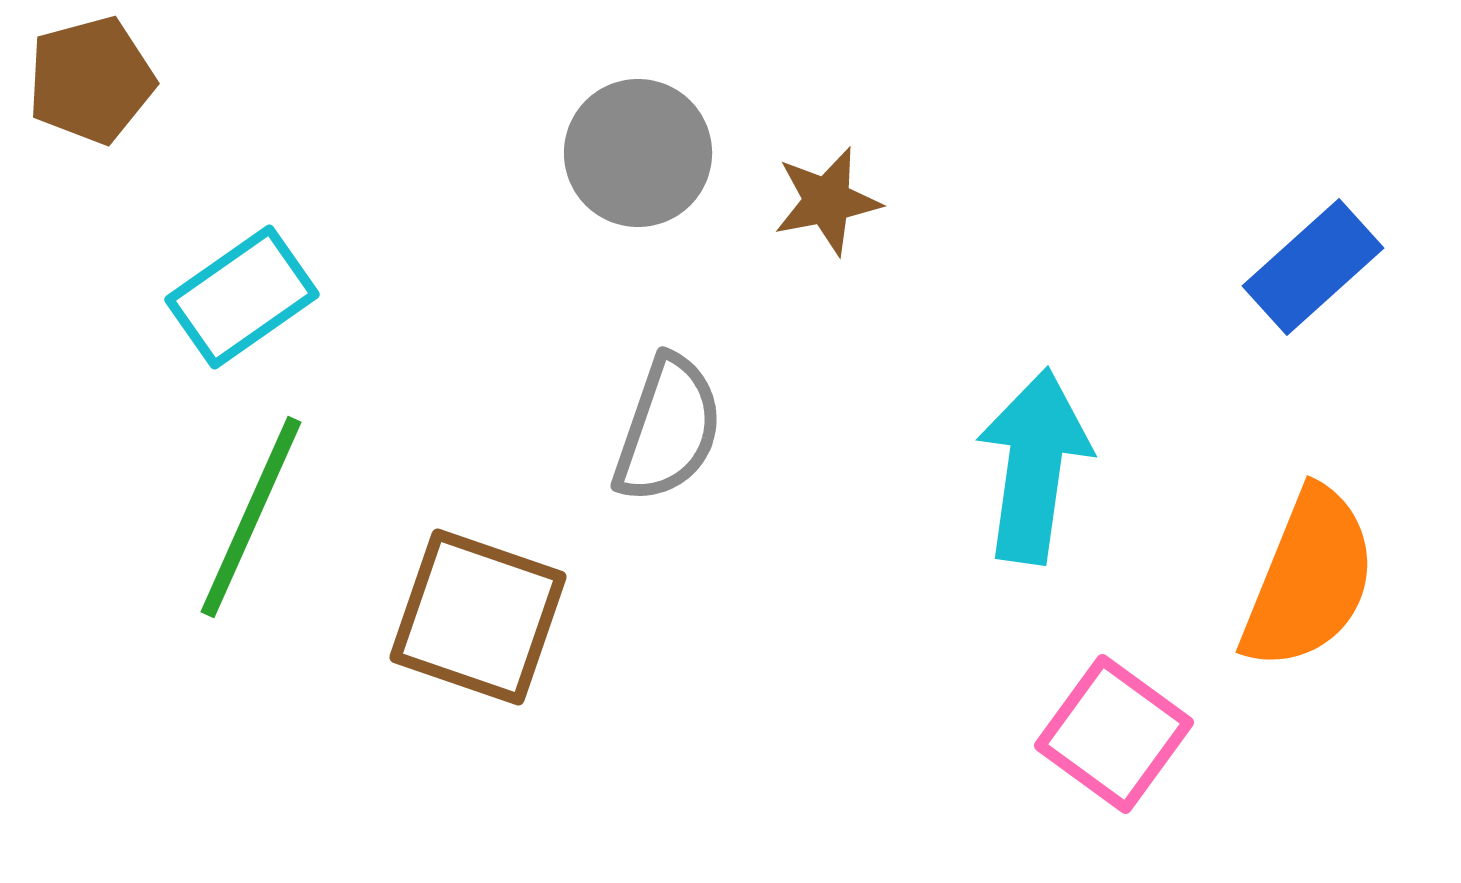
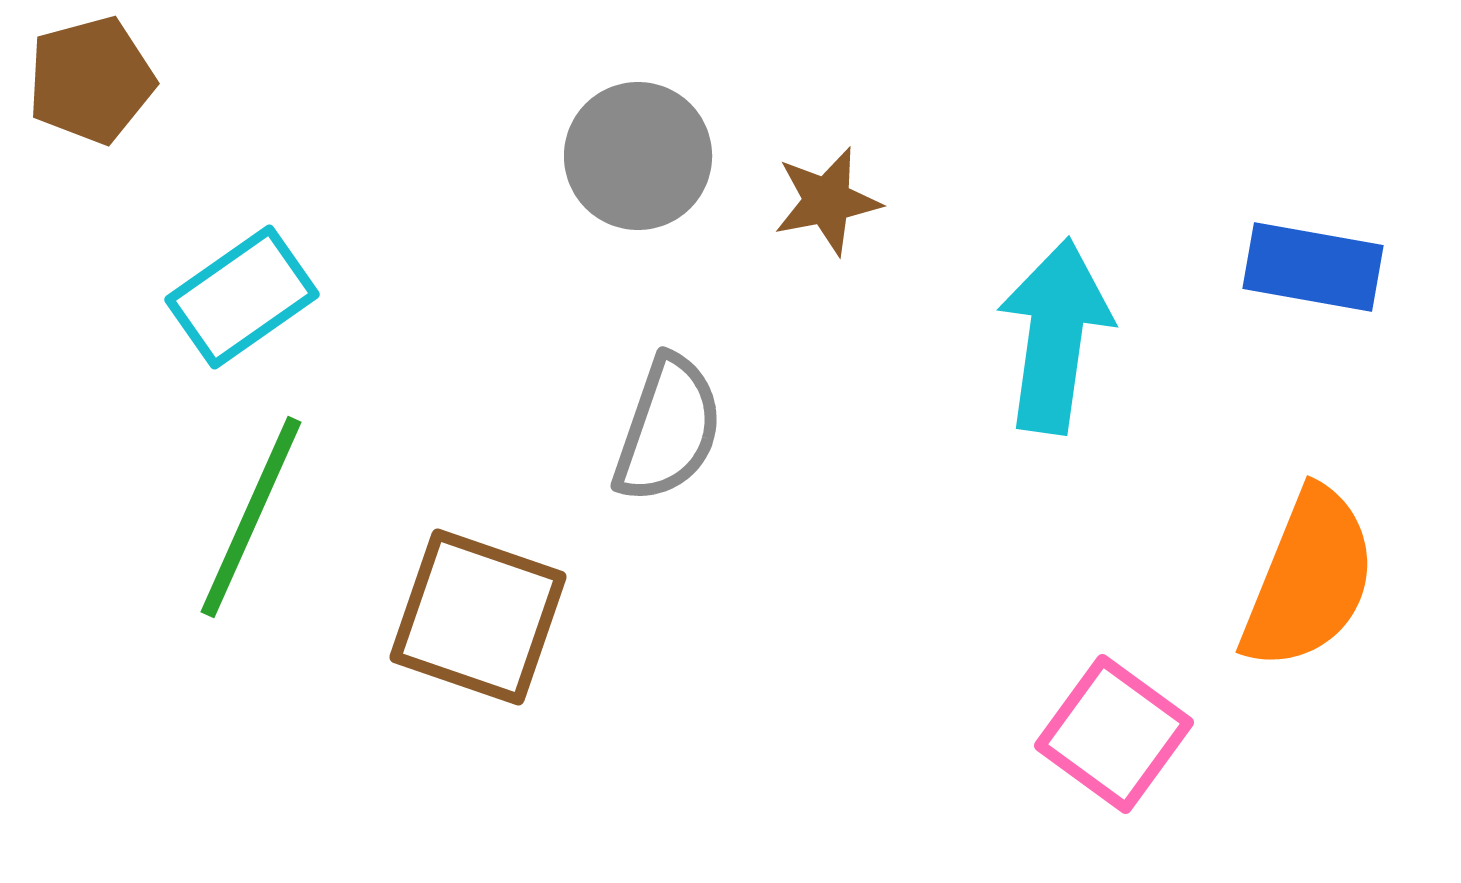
gray circle: moved 3 px down
blue rectangle: rotated 52 degrees clockwise
cyan arrow: moved 21 px right, 130 px up
